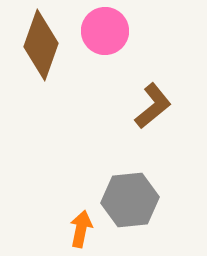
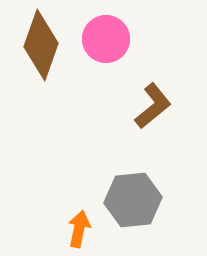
pink circle: moved 1 px right, 8 px down
gray hexagon: moved 3 px right
orange arrow: moved 2 px left
